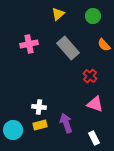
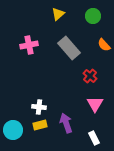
pink cross: moved 1 px down
gray rectangle: moved 1 px right
pink triangle: rotated 42 degrees clockwise
